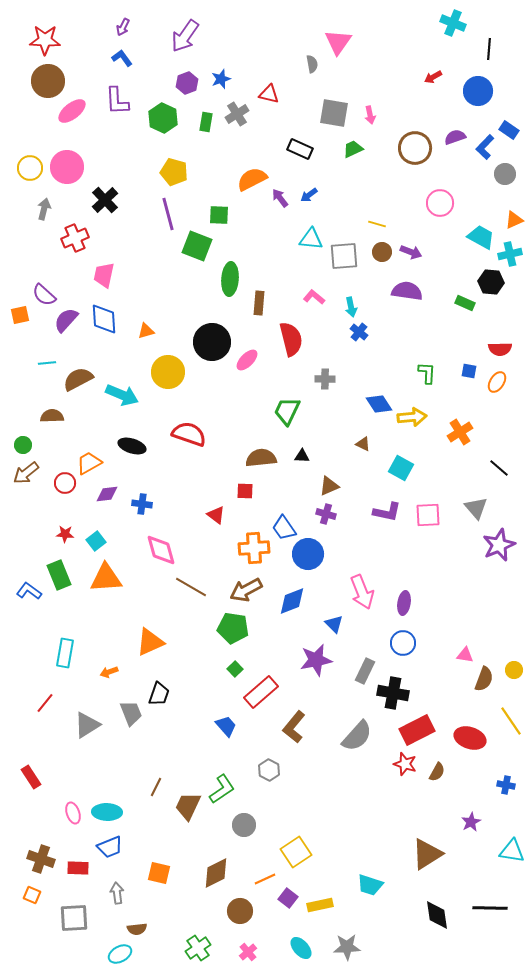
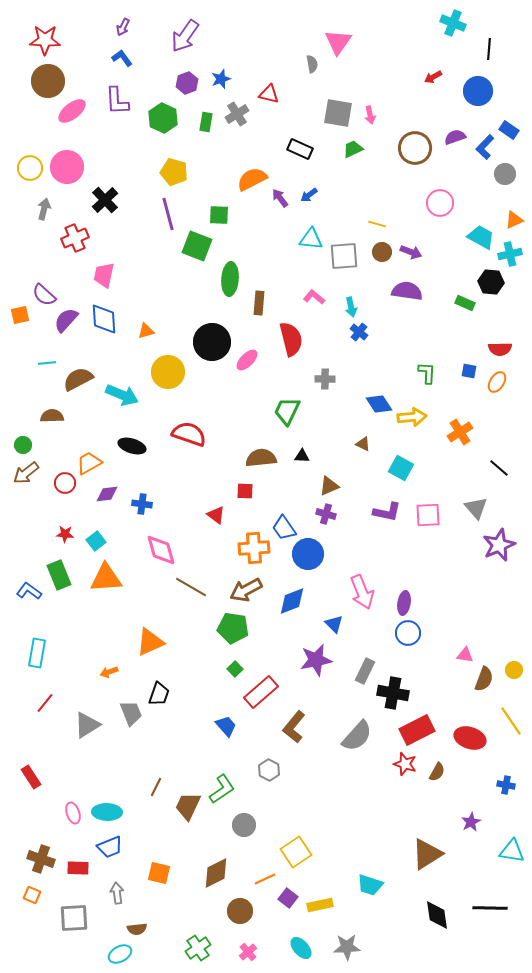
gray square at (334, 113): moved 4 px right
blue circle at (403, 643): moved 5 px right, 10 px up
cyan rectangle at (65, 653): moved 28 px left
